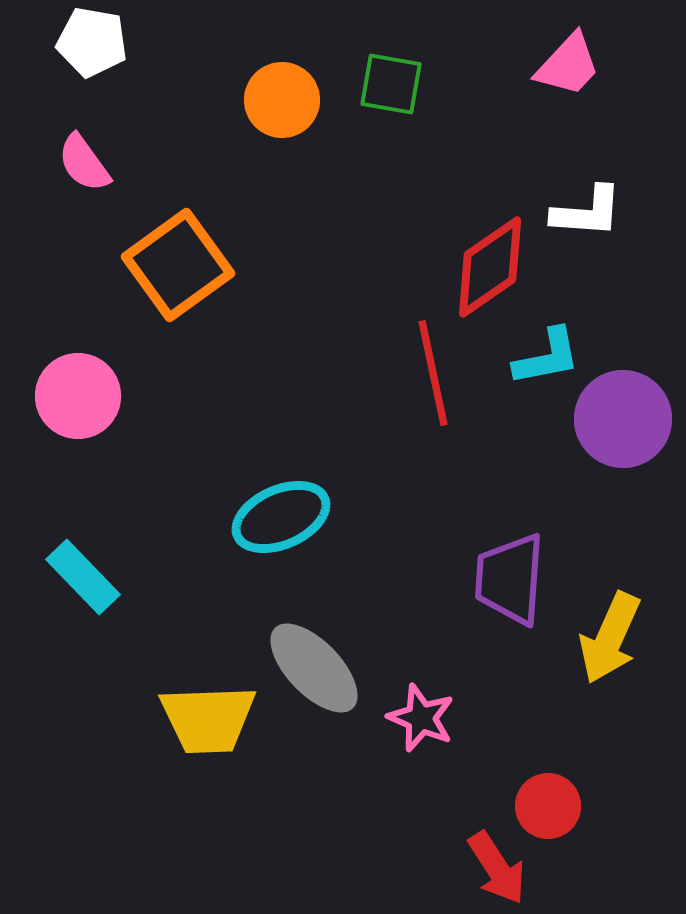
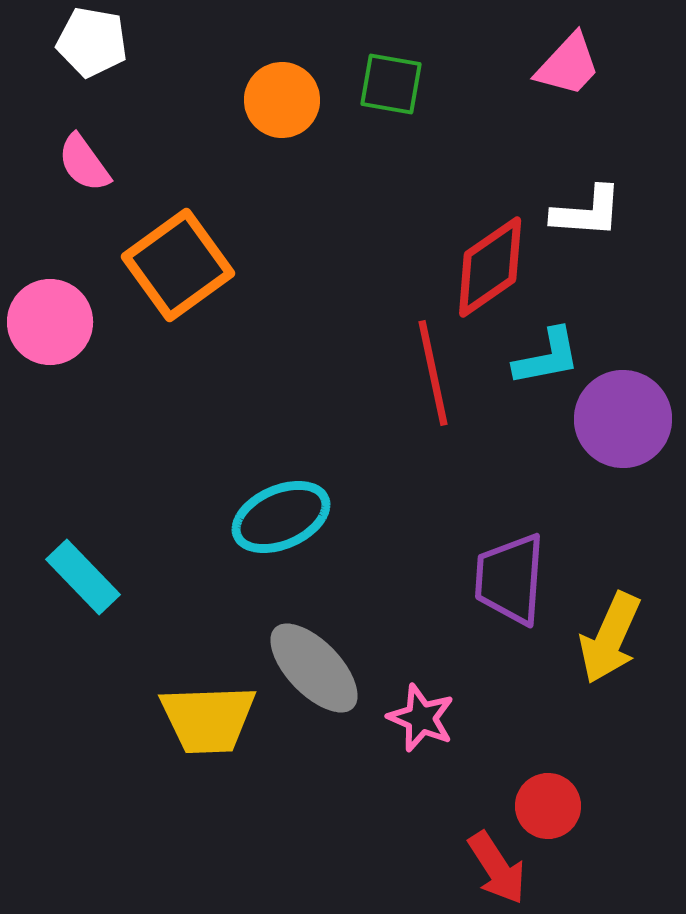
pink circle: moved 28 px left, 74 px up
